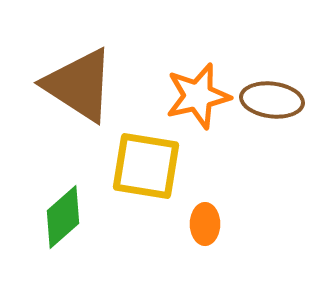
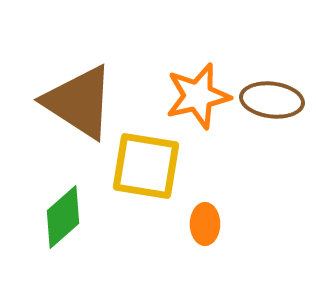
brown triangle: moved 17 px down
